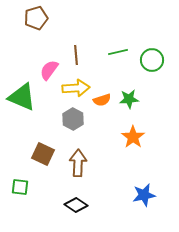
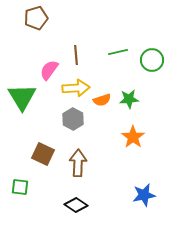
green triangle: rotated 36 degrees clockwise
